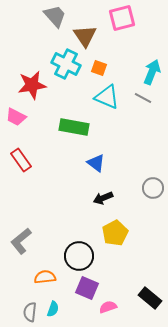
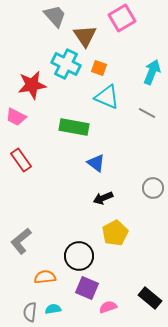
pink square: rotated 16 degrees counterclockwise
gray line: moved 4 px right, 15 px down
cyan semicircle: rotated 119 degrees counterclockwise
